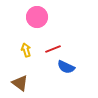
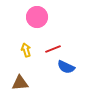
brown triangle: rotated 42 degrees counterclockwise
